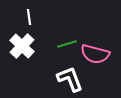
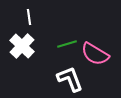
pink semicircle: rotated 16 degrees clockwise
